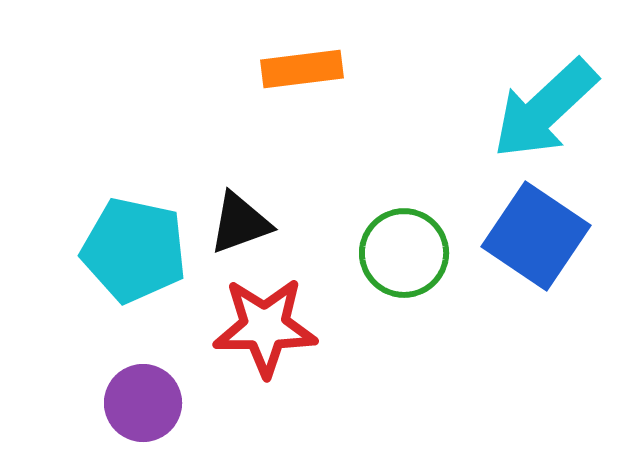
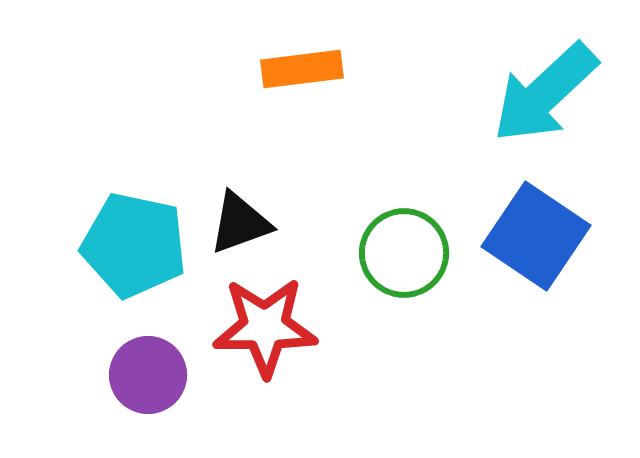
cyan arrow: moved 16 px up
cyan pentagon: moved 5 px up
purple circle: moved 5 px right, 28 px up
